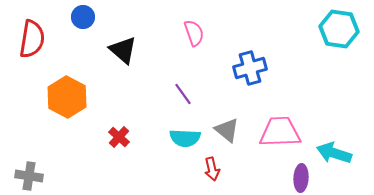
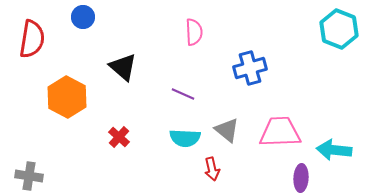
cyan hexagon: rotated 12 degrees clockwise
pink semicircle: moved 1 px up; rotated 16 degrees clockwise
black triangle: moved 17 px down
purple line: rotated 30 degrees counterclockwise
cyan arrow: moved 3 px up; rotated 12 degrees counterclockwise
